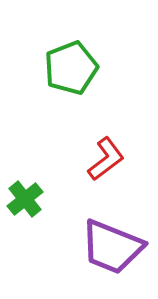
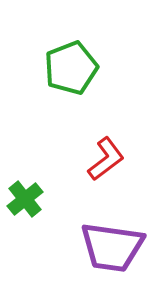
purple trapezoid: rotated 14 degrees counterclockwise
